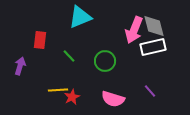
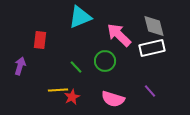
pink arrow: moved 15 px left, 5 px down; rotated 112 degrees clockwise
white rectangle: moved 1 px left, 1 px down
green line: moved 7 px right, 11 px down
